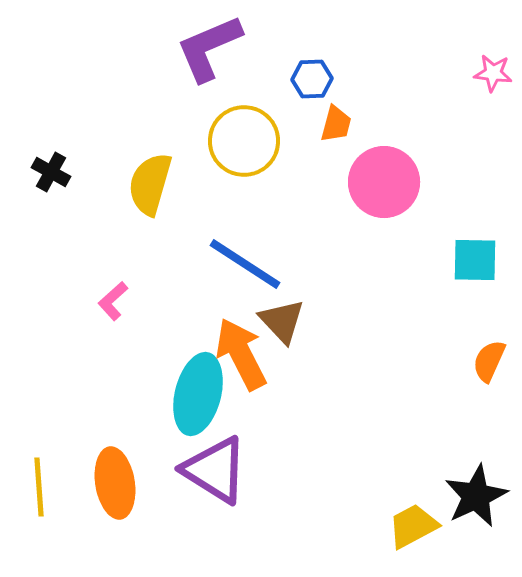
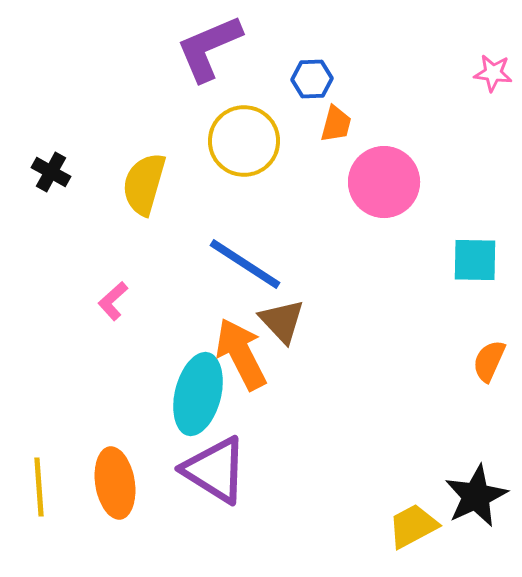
yellow semicircle: moved 6 px left
